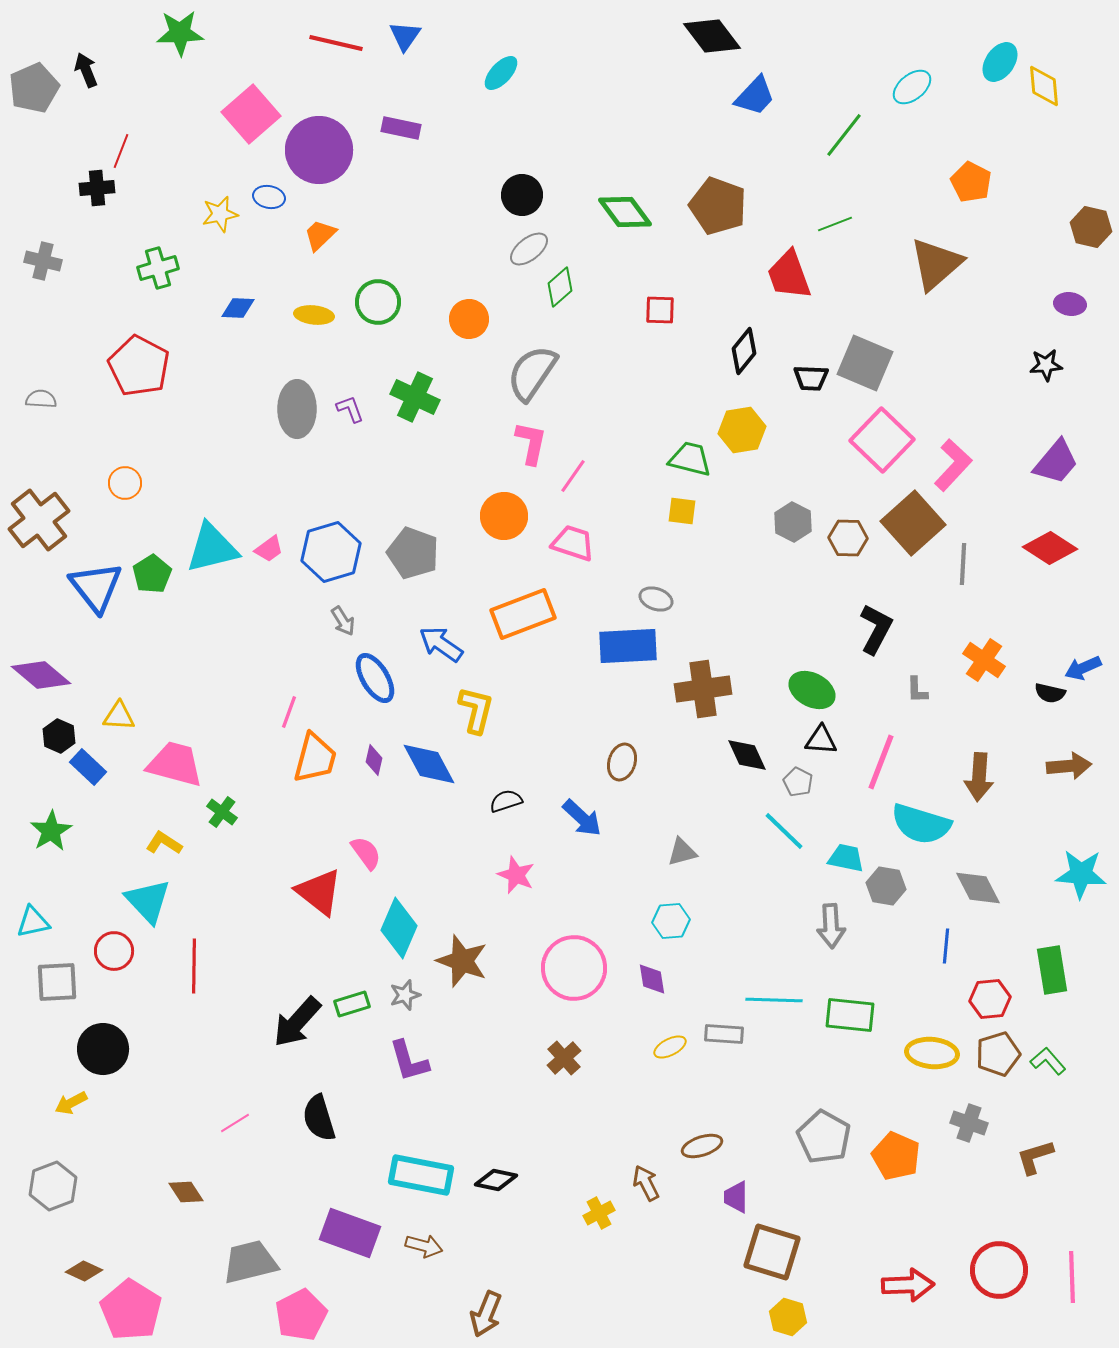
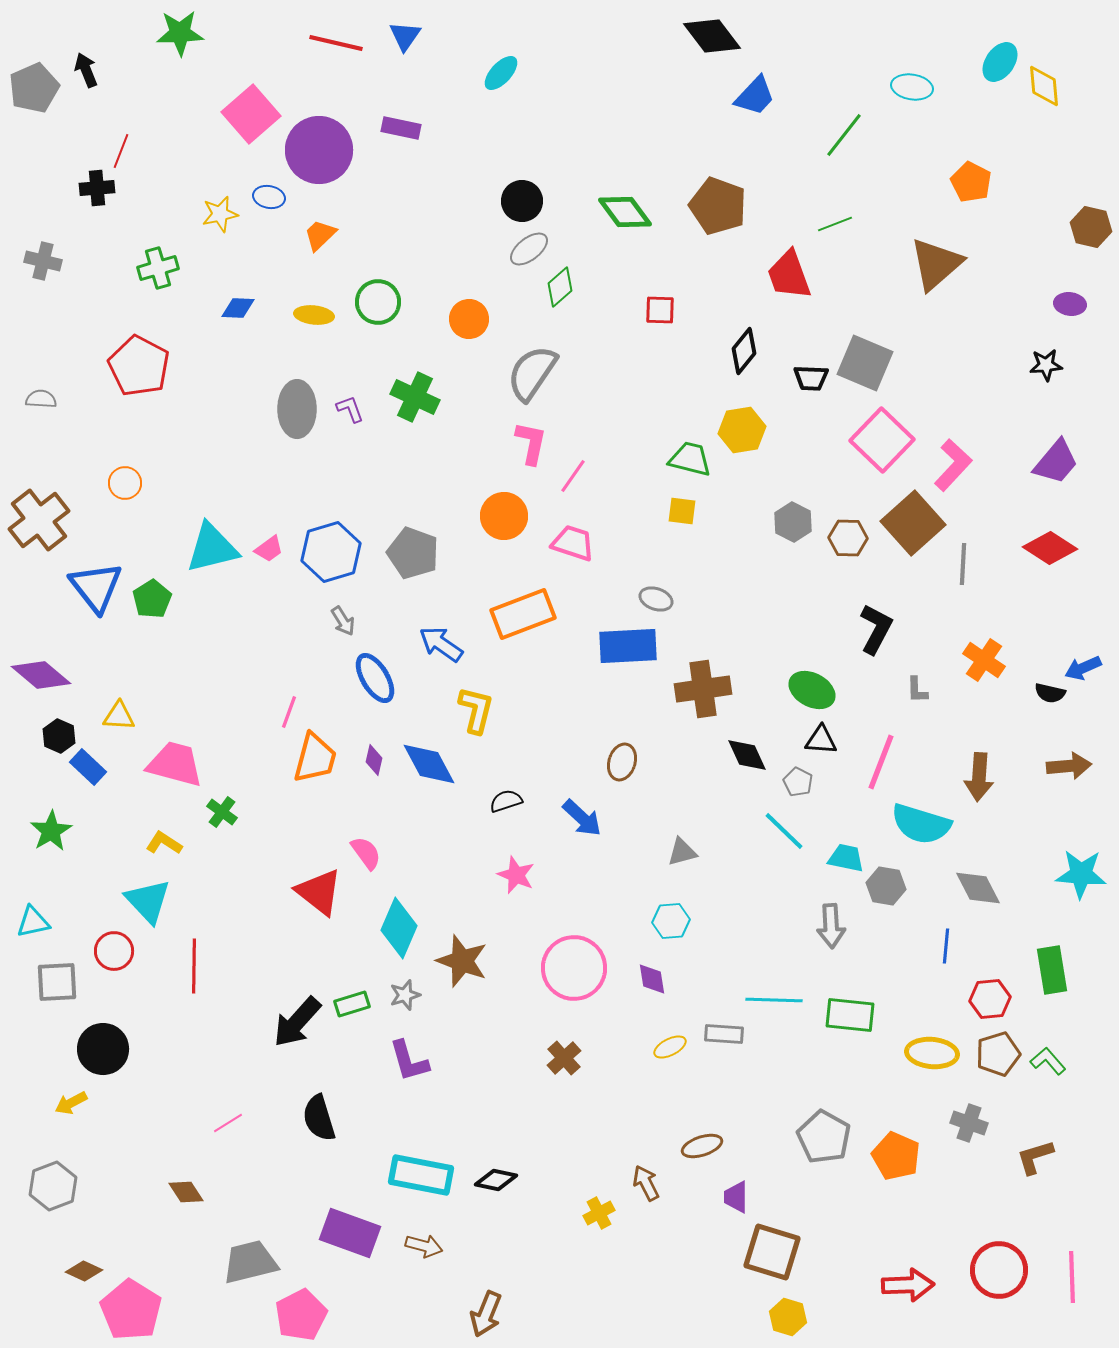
cyan ellipse at (912, 87): rotated 48 degrees clockwise
black circle at (522, 195): moved 6 px down
green pentagon at (152, 574): moved 25 px down
pink line at (235, 1123): moved 7 px left
